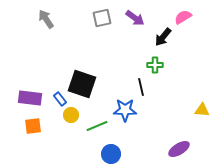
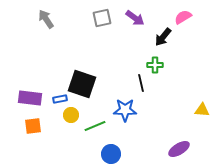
black line: moved 4 px up
blue rectangle: rotated 64 degrees counterclockwise
green line: moved 2 px left
